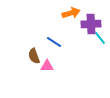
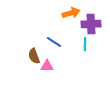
cyan line: moved 15 px left, 6 px down; rotated 40 degrees clockwise
